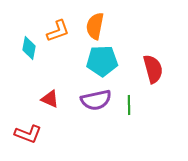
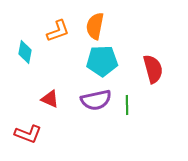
cyan diamond: moved 4 px left, 4 px down
green line: moved 2 px left
